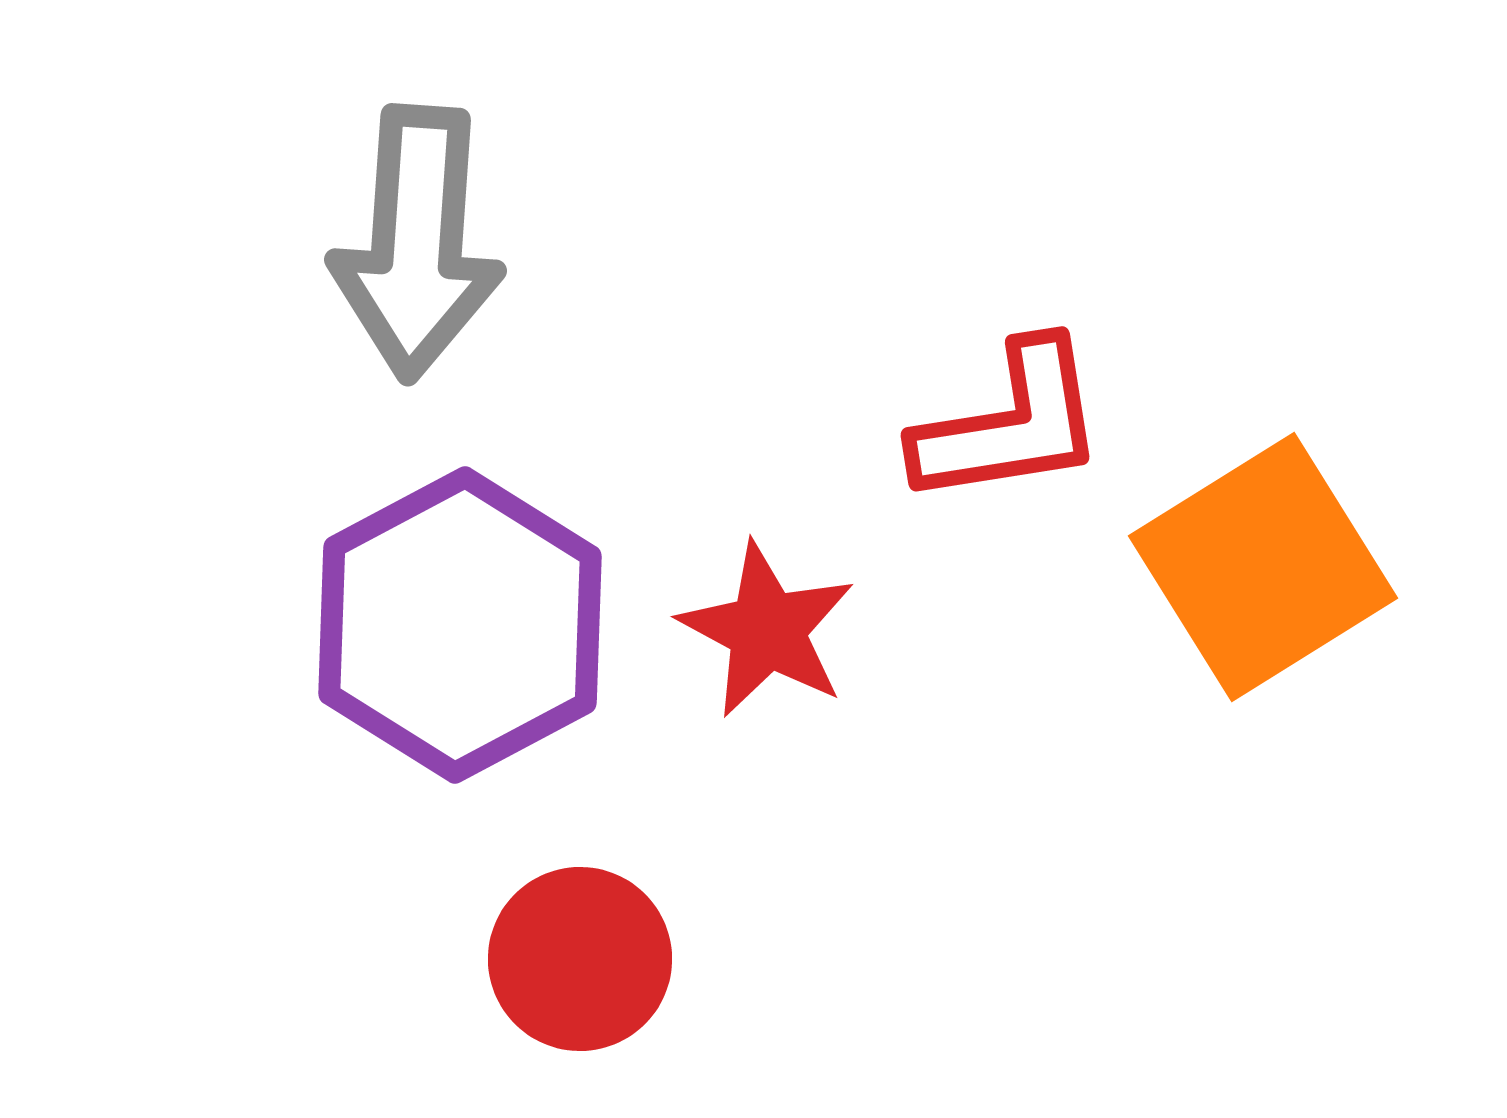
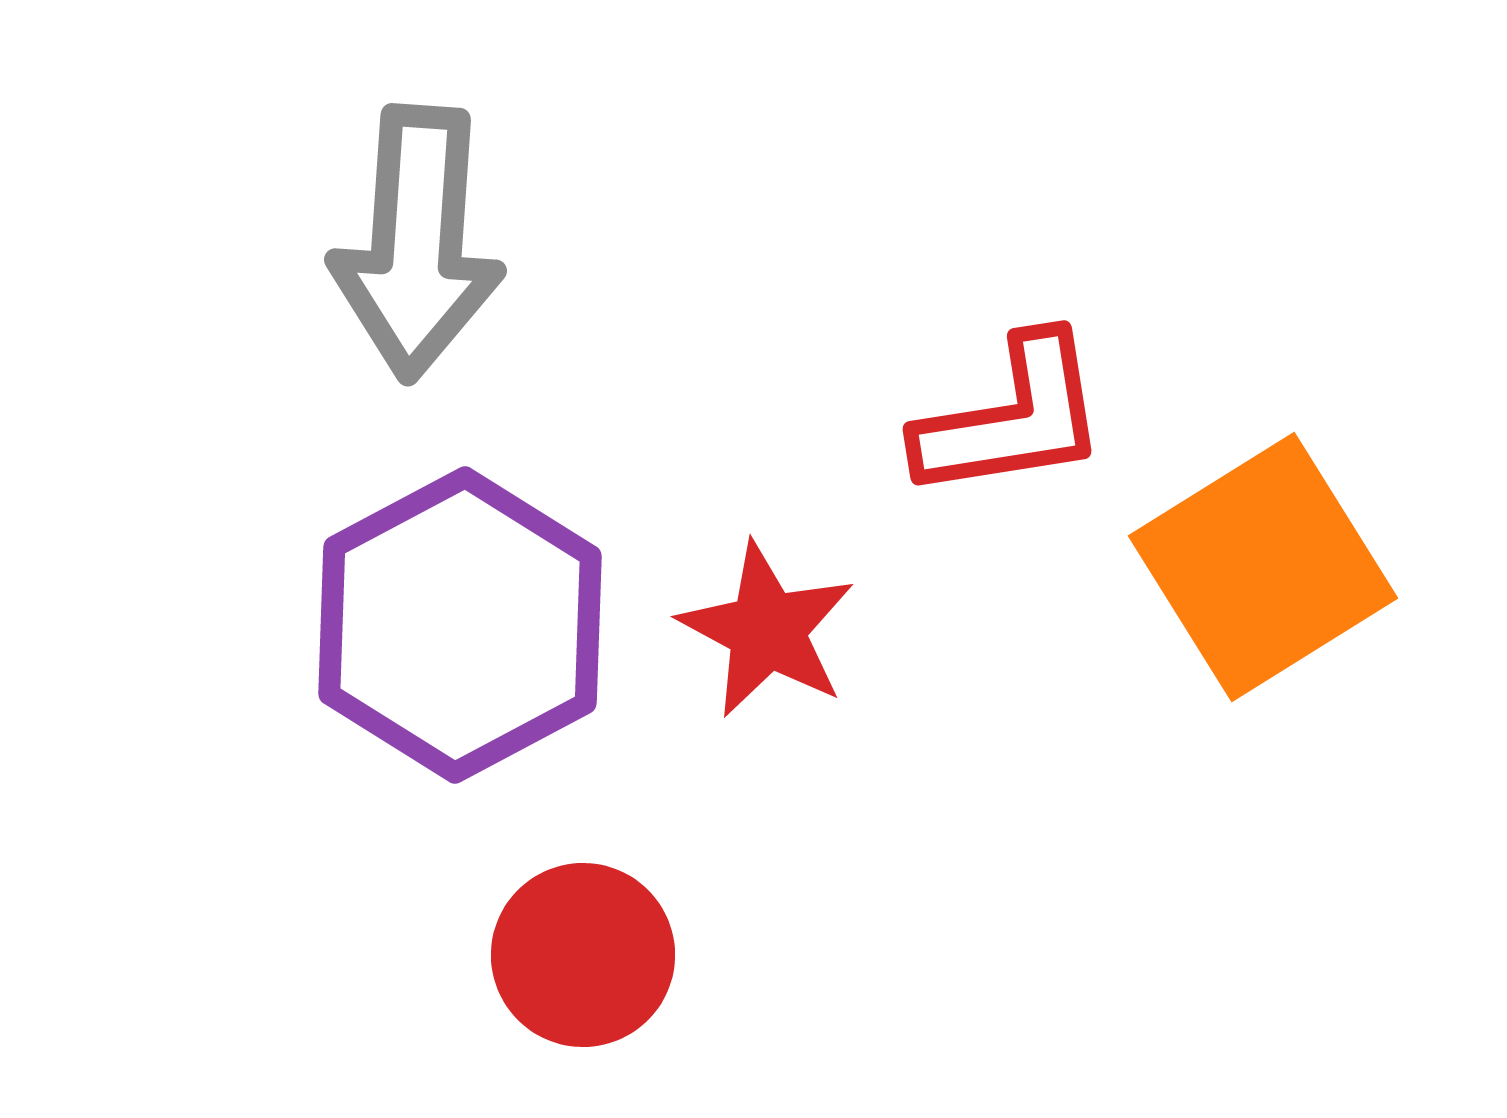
red L-shape: moved 2 px right, 6 px up
red circle: moved 3 px right, 4 px up
